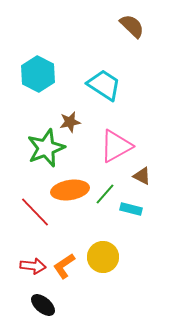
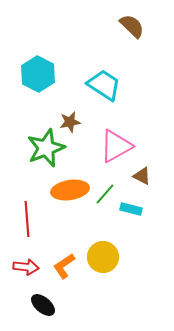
red line: moved 8 px left, 7 px down; rotated 40 degrees clockwise
red arrow: moved 7 px left, 1 px down
